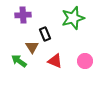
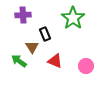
green star: rotated 20 degrees counterclockwise
pink circle: moved 1 px right, 5 px down
